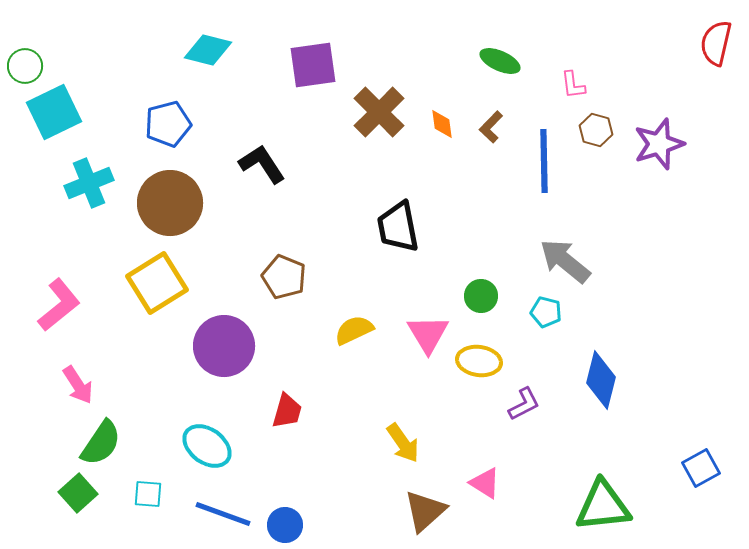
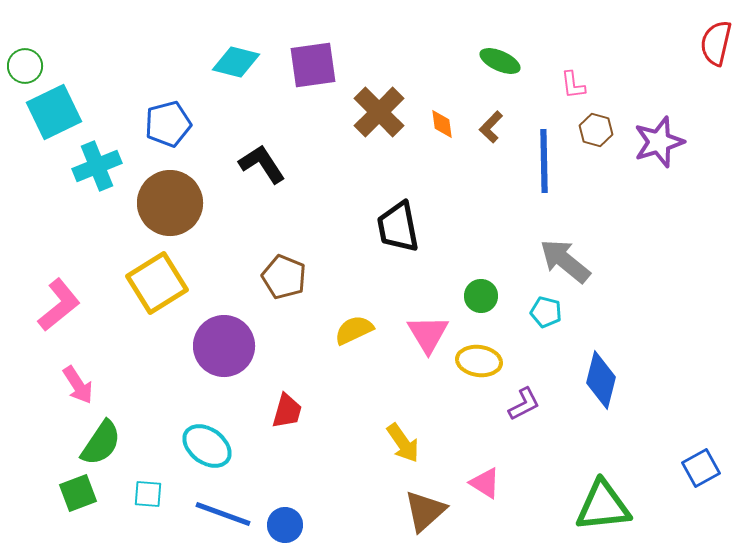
cyan diamond at (208, 50): moved 28 px right, 12 px down
purple star at (659, 144): moved 2 px up
cyan cross at (89, 183): moved 8 px right, 17 px up
green square at (78, 493): rotated 21 degrees clockwise
